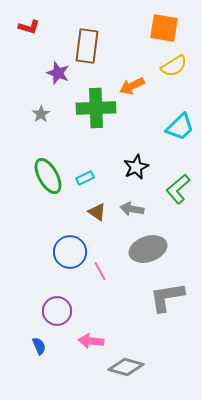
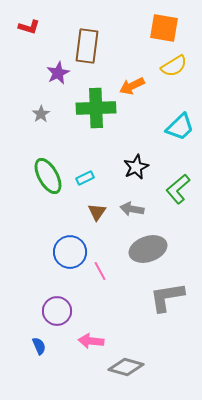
purple star: rotated 25 degrees clockwise
brown triangle: rotated 30 degrees clockwise
